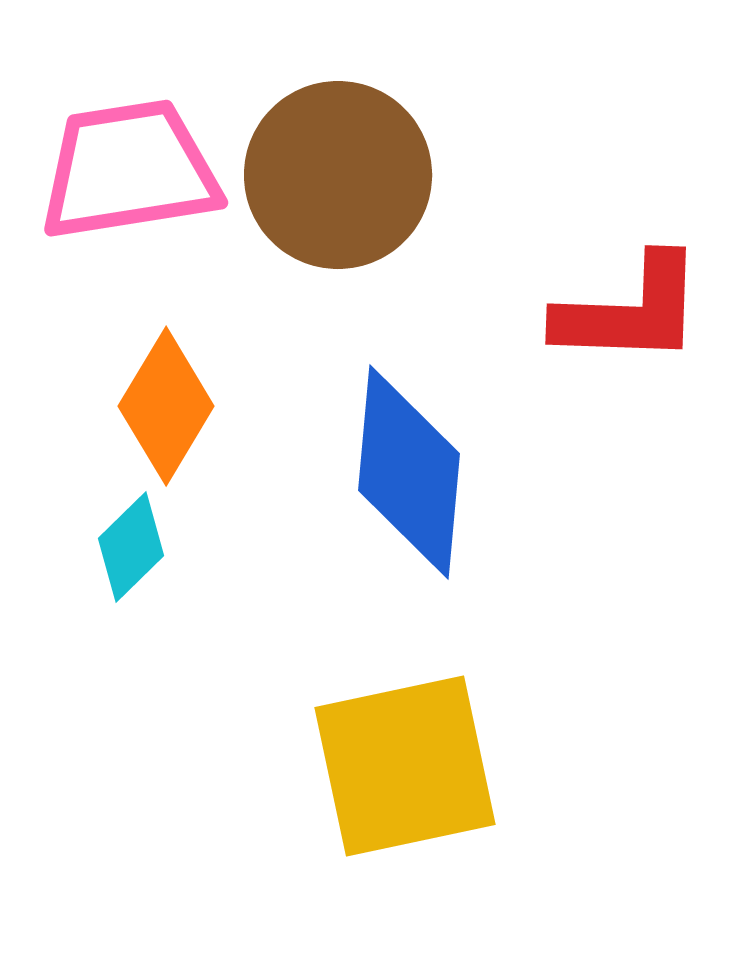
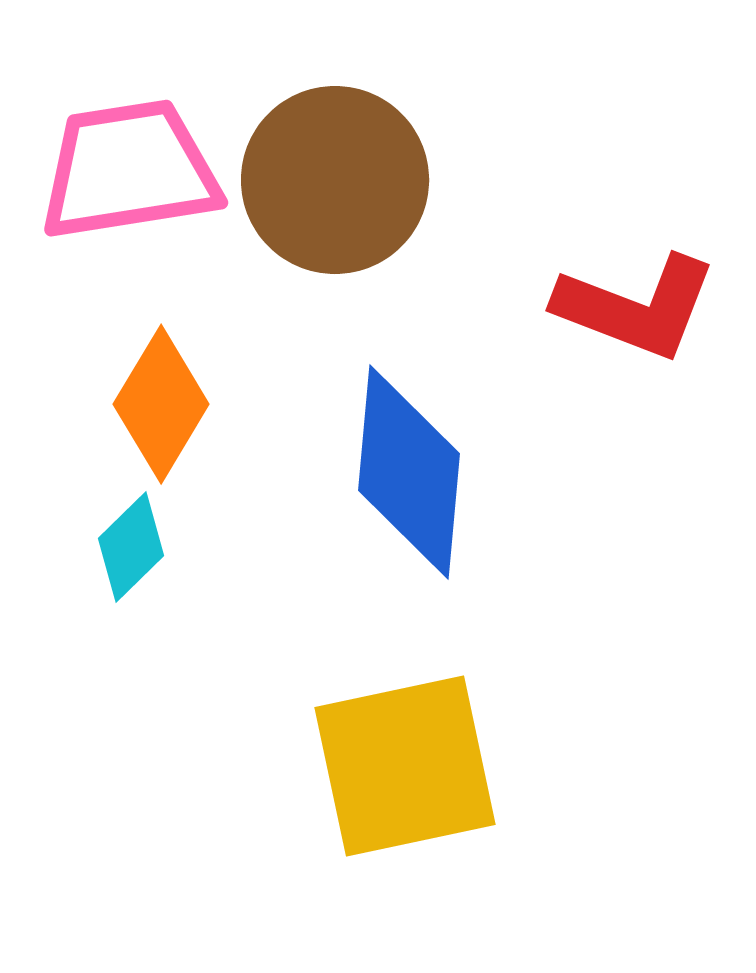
brown circle: moved 3 px left, 5 px down
red L-shape: moved 6 px right, 4 px up; rotated 19 degrees clockwise
orange diamond: moved 5 px left, 2 px up
